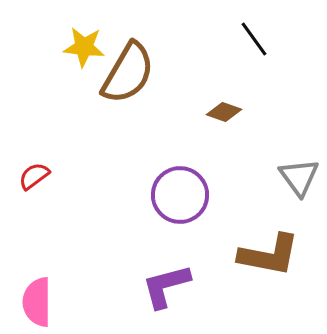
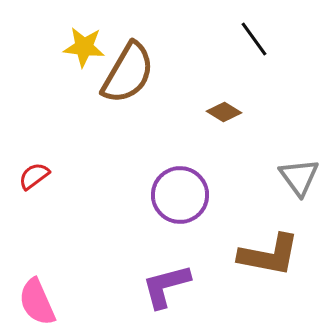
brown diamond: rotated 12 degrees clockwise
pink semicircle: rotated 24 degrees counterclockwise
